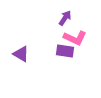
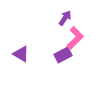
pink L-shape: rotated 70 degrees counterclockwise
purple rectangle: moved 2 px left, 4 px down; rotated 36 degrees counterclockwise
